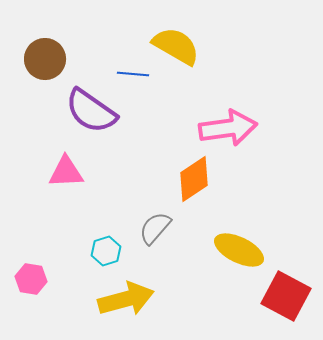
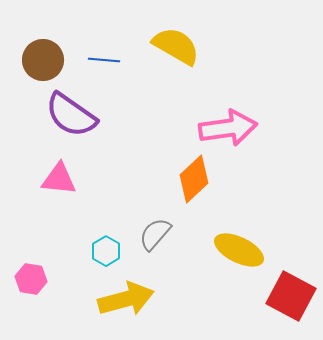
brown circle: moved 2 px left, 1 px down
blue line: moved 29 px left, 14 px up
purple semicircle: moved 20 px left, 4 px down
pink triangle: moved 7 px left, 7 px down; rotated 9 degrees clockwise
orange diamond: rotated 9 degrees counterclockwise
gray semicircle: moved 6 px down
cyan hexagon: rotated 12 degrees counterclockwise
red square: moved 5 px right
